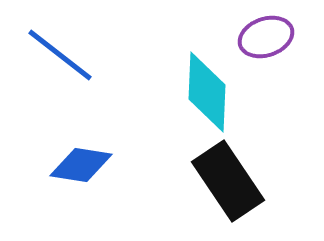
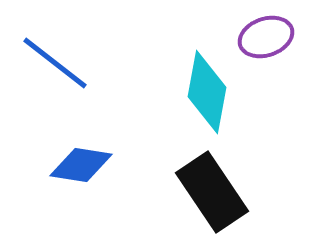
blue line: moved 5 px left, 8 px down
cyan diamond: rotated 8 degrees clockwise
black rectangle: moved 16 px left, 11 px down
